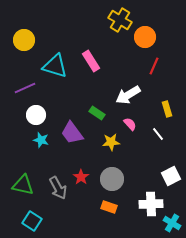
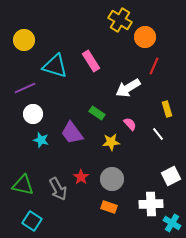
white arrow: moved 7 px up
white circle: moved 3 px left, 1 px up
gray arrow: moved 1 px down
